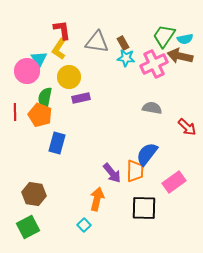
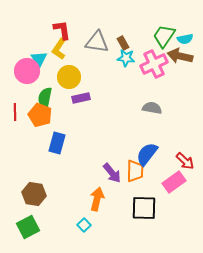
red arrow: moved 2 px left, 34 px down
